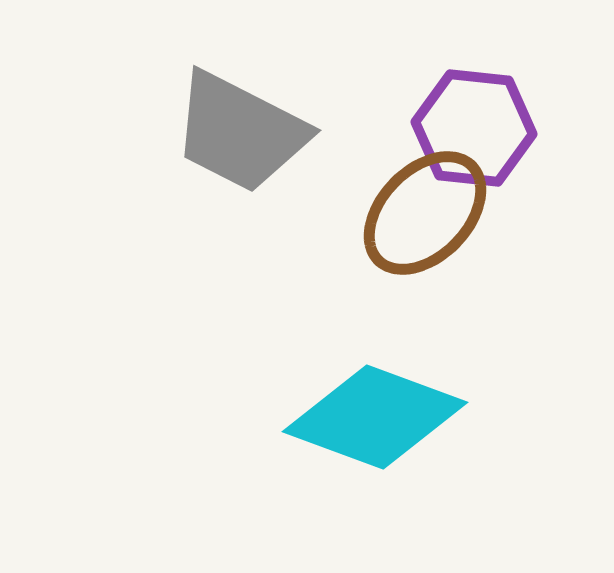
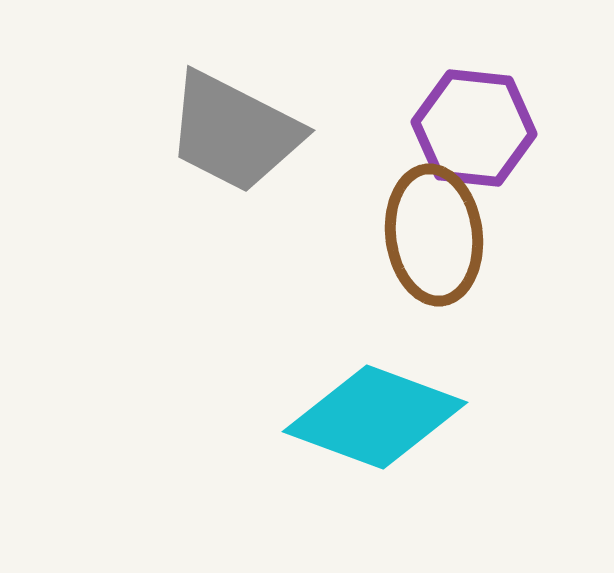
gray trapezoid: moved 6 px left
brown ellipse: moved 9 px right, 22 px down; rotated 51 degrees counterclockwise
